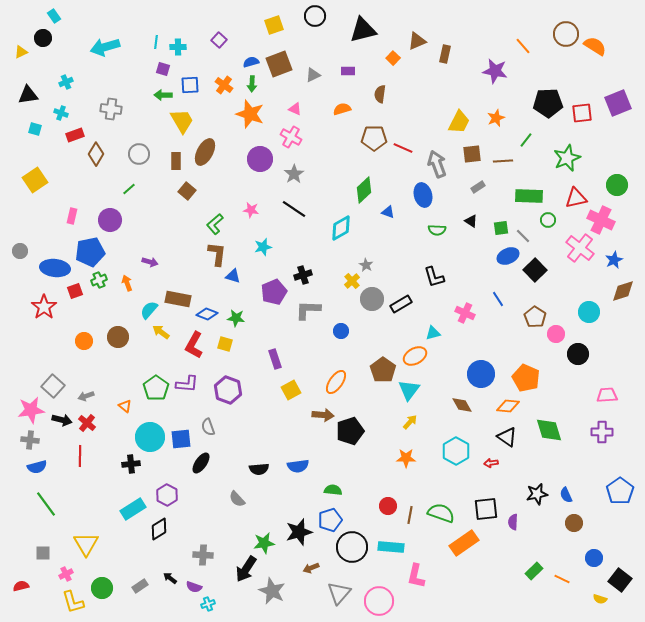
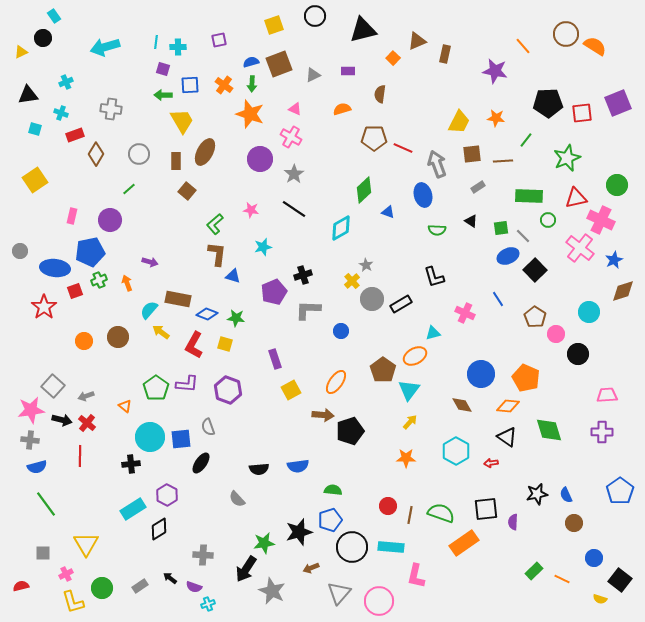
purple square at (219, 40): rotated 35 degrees clockwise
orange star at (496, 118): rotated 30 degrees clockwise
